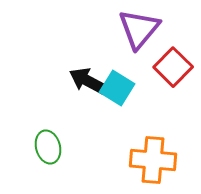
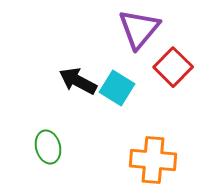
black arrow: moved 10 px left
